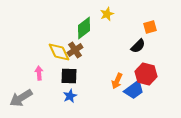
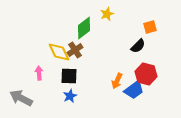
gray arrow: rotated 60 degrees clockwise
